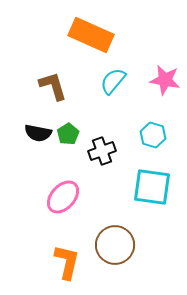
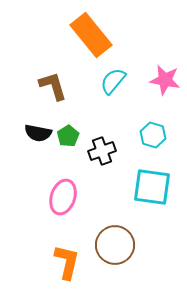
orange rectangle: rotated 27 degrees clockwise
green pentagon: moved 2 px down
pink ellipse: rotated 24 degrees counterclockwise
